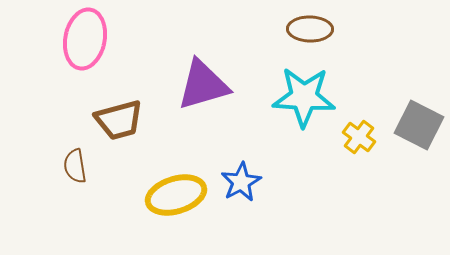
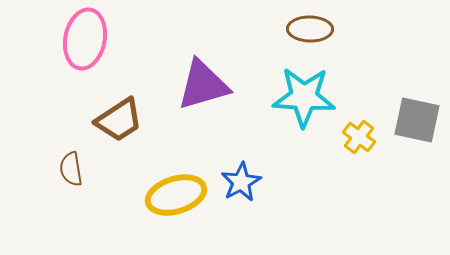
brown trapezoid: rotated 18 degrees counterclockwise
gray square: moved 2 px left, 5 px up; rotated 15 degrees counterclockwise
brown semicircle: moved 4 px left, 3 px down
